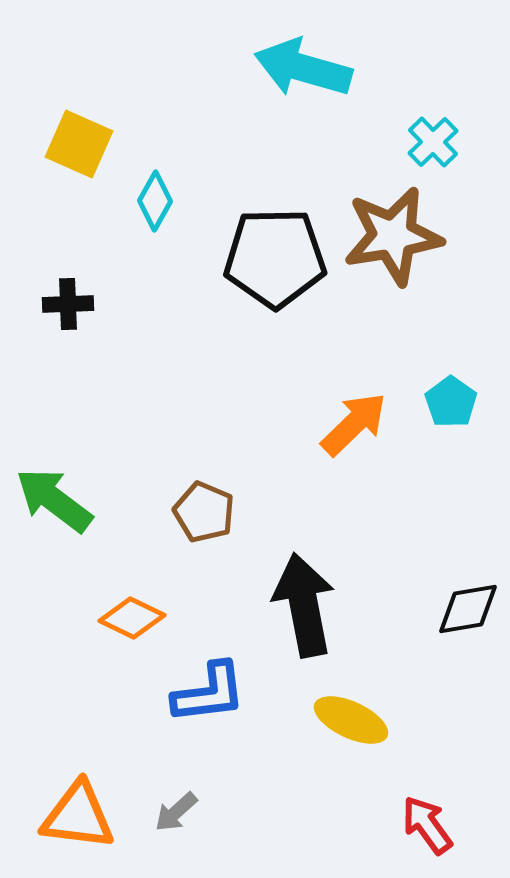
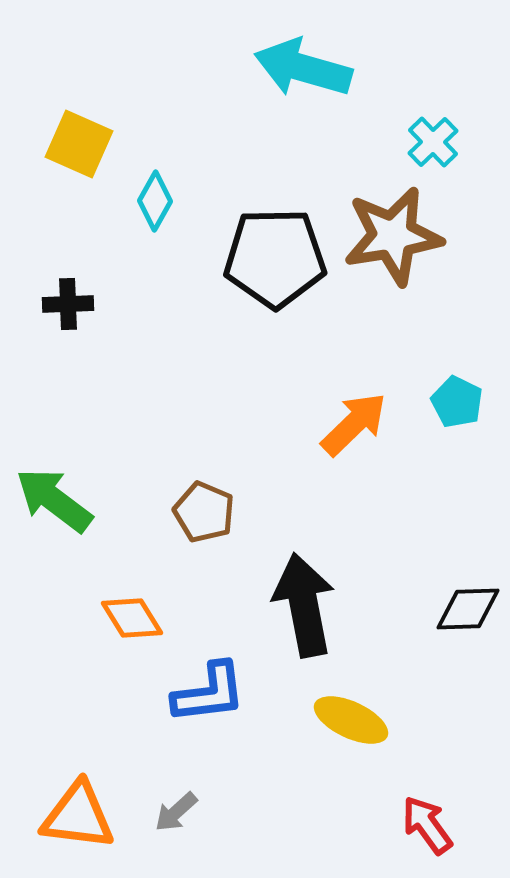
cyan pentagon: moved 6 px right; rotated 9 degrees counterclockwise
black diamond: rotated 8 degrees clockwise
orange diamond: rotated 32 degrees clockwise
